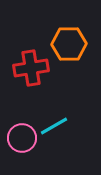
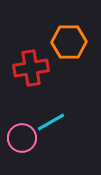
orange hexagon: moved 2 px up
cyan line: moved 3 px left, 4 px up
